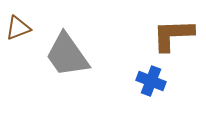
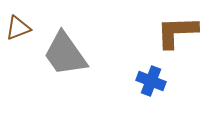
brown L-shape: moved 4 px right, 3 px up
gray trapezoid: moved 2 px left, 1 px up
